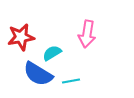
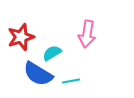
red star: rotated 8 degrees counterclockwise
